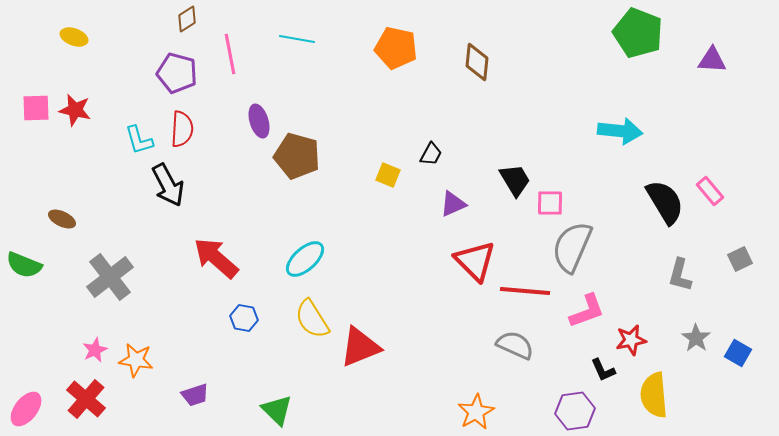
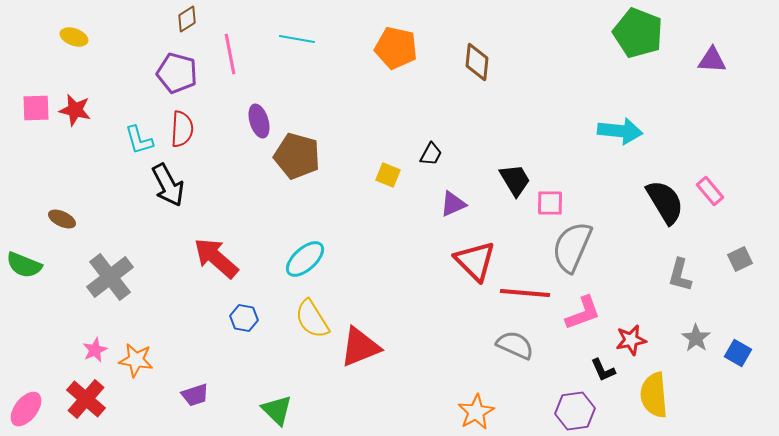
red line at (525, 291): moved 2 px down
pink L-shape at (587, 311): moved 4 px left, 2 px down
